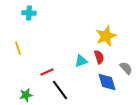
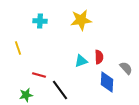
cyan cross: moved 11 px right, 8 px down
yellow star: moved 25 px left, 16 px up; rotated 15 degrees clockwise
red semicircle: rotated 16 degrees clockwise
red line: moved 8 px left, 3 px down; rotated 40 degrees clockwise
blue diamond: rotated 20 degrees clockwise
